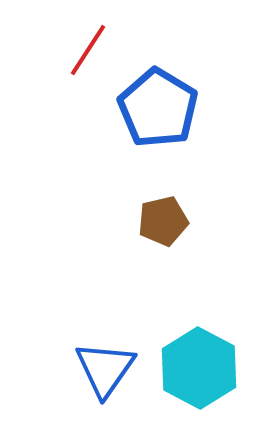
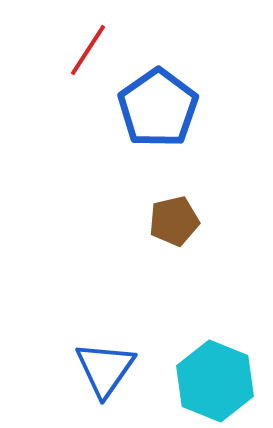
blue pentagon: rotated 6 degrees clockwise
brown pentagon: moved 11 px right
cyan hexagon: moved 16 px right, 13 px down; rotated 6 degrees counterclockwise
